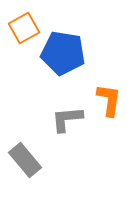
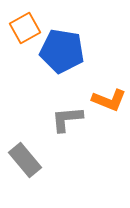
orange square: moved 1 px right
blue pentagon: moved 1 px left, 2 px up
orange L-shape: rotated 104 degrees clockwise
